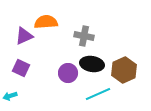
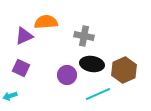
purple circle: moved 1 px left, 2 px down
